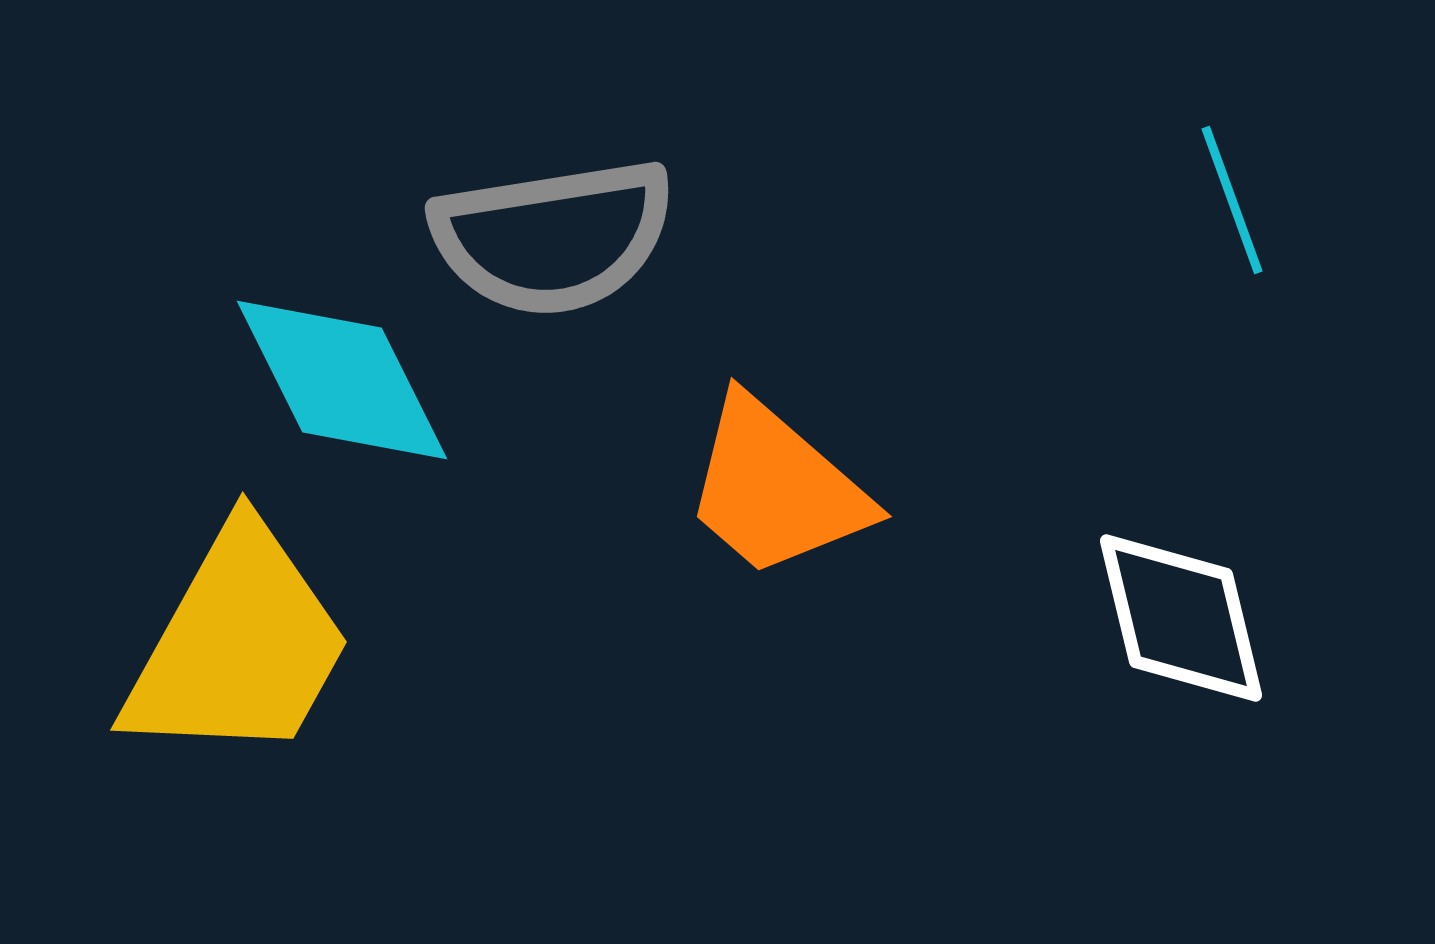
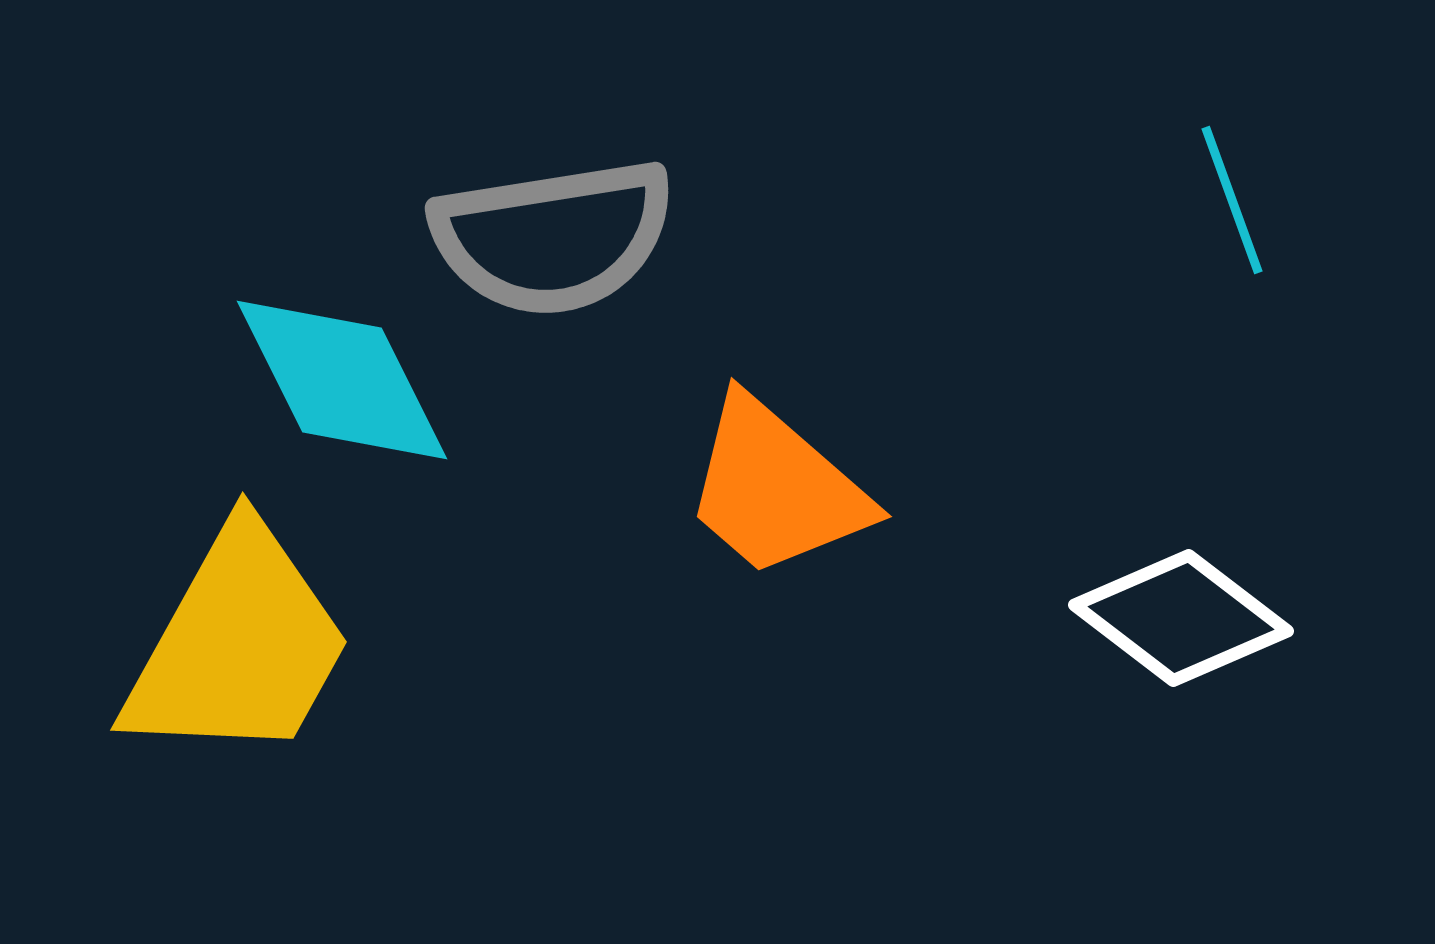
white diamond: rotated 39 degrees counterclockwise
